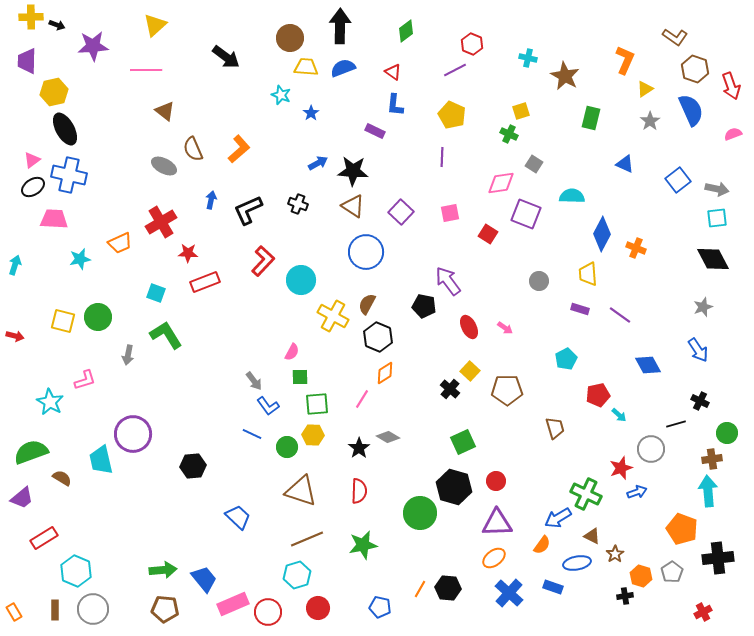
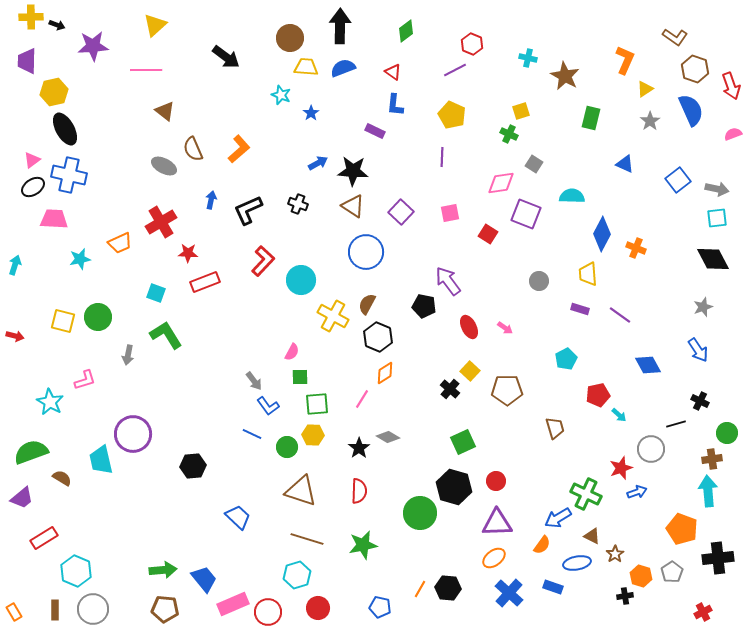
brown line at (307, 539): rotated 40 degrees clockwise
